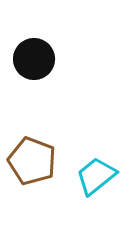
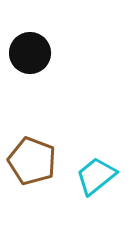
black circle: moved 4 px left, 6 px up
